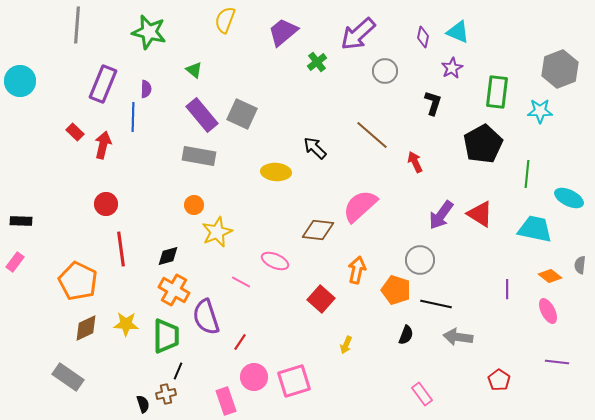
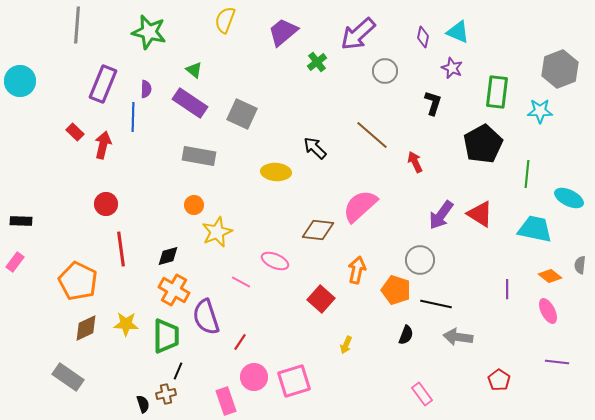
purple star at (452, 68): rotated 20 degrees counterclockwise
purple rectangle at (202, 115): moved 12 px left, 12 px up; rotated 16 degrees counterclockwise
